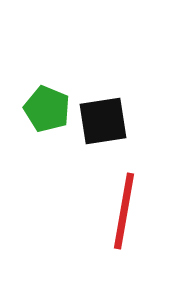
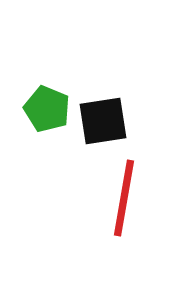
red line: moved 13 px up
